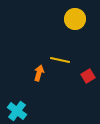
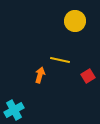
yellow circle: moved 2 px down
orange arrow: moved 1 px right, 2 px down
cyan cross: moved 3 px left, 1 px up; rotated 24 degrees clockwise
